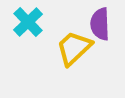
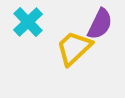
purple semicircle: rotated 152 degrees counterclockwise
